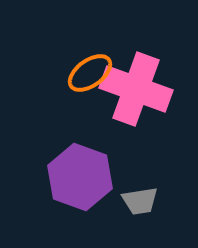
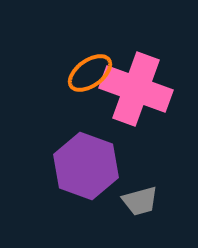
purple hexagon: moved 6 px right, 11 px up
gray trapezoid: rotated 6 degrees counterclockwise
